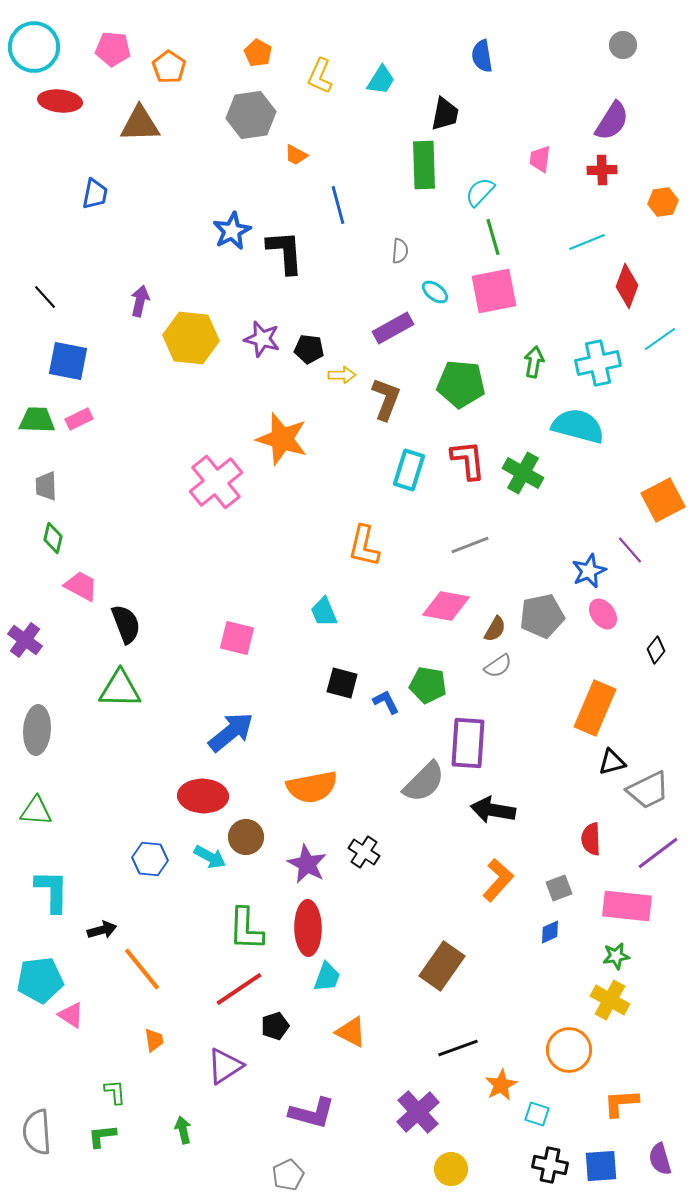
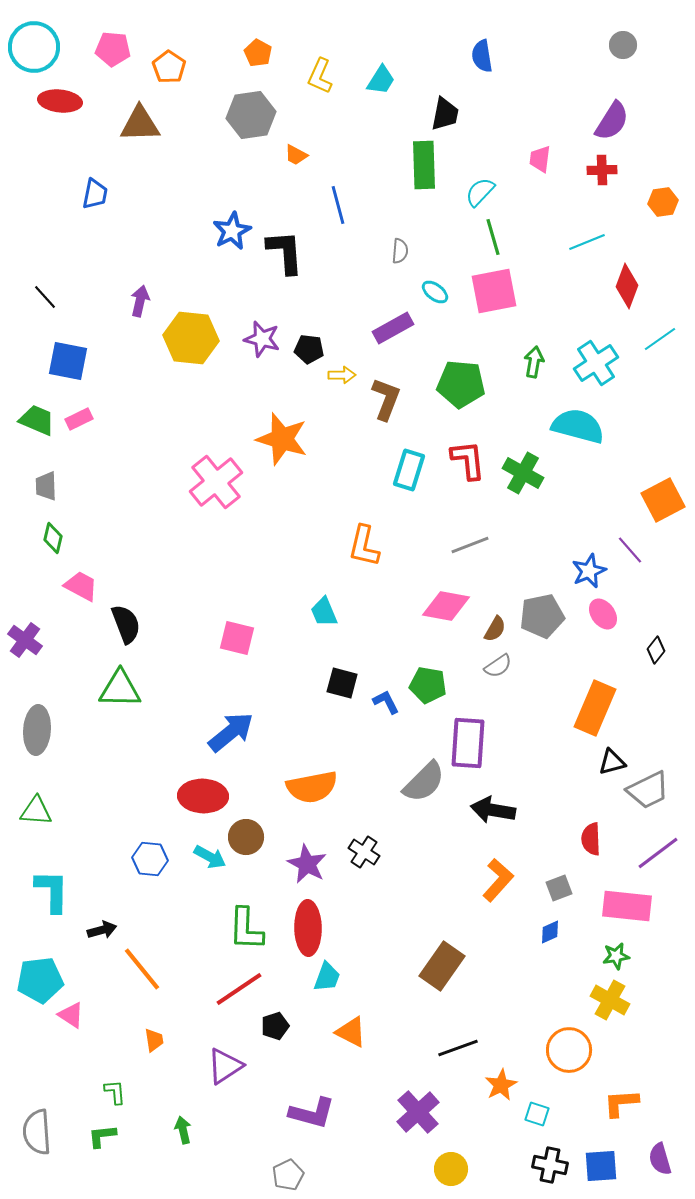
cyan cross at (598, 363): moved 2 px left; rotated 21 degrees counterclockwise
green trapezoid at (37, 420): rotated 21 degrees clockwise
